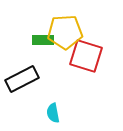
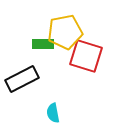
yellow pentagon: rotated 8 degrees counterclockwise
green rectangle: moved 4 px down
